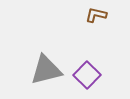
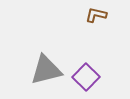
purple square: moved 1 px left, 2 px down
